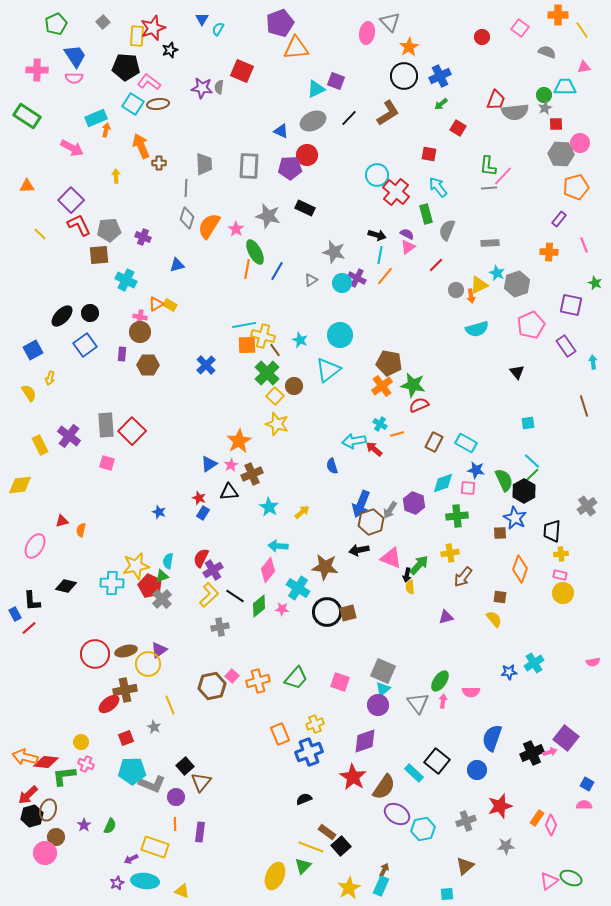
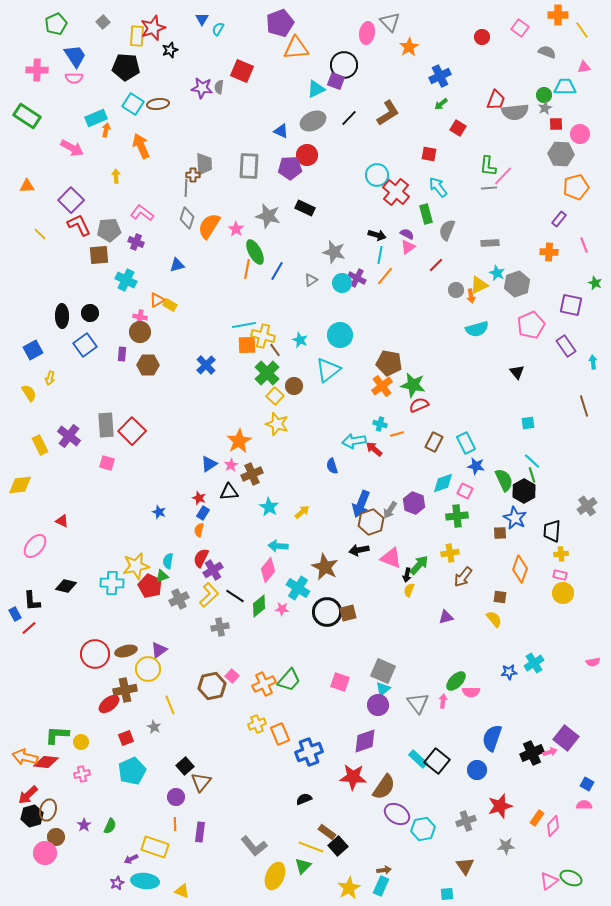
black circle at (404, 76): moved 60 px left, 11 px up
pink L-shape at (149, 82): moved 7 px left, 131 px down
pink circle at (580, 143): moved 9 px up
brown cross at (159, 163): moved 34 px right, 12 px down
purple cross at (143, 237): moved 7 px left, 5 px down
orange triangle at (156, 304): moved 1 px right, 4 px up
black ellipse at (62, 316): rotated 45 degrees counterclockwise
cyan cross at (380, 424): rotated 16 degrees counterclockwise
cyan rectangle at (466, 443): rotated 35 degrees clockwise
blue star at (476, 470): moved 4 px up
green line at (532, 475): rotated 63 degrees counterclockwise
pink square at (468, 488): moved 3 px left, 3 px down; rotated 21 degrees clockwise
red triangle at (62, 521): rotated 40 degrees clockwise
orange semicircle at (81, 530): moved 118 px right
pink ellipse at (35, 546): rotated 10 degrees clockwise
brown star at (325, 567): rotated 20 degrees clockwise
yellow semicircle at (410, 587): moved 1 px left, 3 px down; rotated 24 degrees clockwise
gray cross at (162, 599): moved 17 px right; rotated 18 degrees clockwise
yellow circle at (148, 664): moved 5 px down
green trapezoid at (296, 678): moved 7 px left, 2 px down
orange cross at (258, 681): moved 6 px right, 3 px down; rotated 10 degrees counterclockwise
green ellipse at (440, 681): moved 16 px right; rotated 10 degrees clockwise
yellow cross at (315, 724): moved 58 px left
pink cross at (86, 764): moved 4 px left, 10 px down; rotated 35 degrees counterclockwise
cyan pentagon at (132, 771): rotated 24 degrees counterclockwise
cyan rectangle at (414, 773): moved 4 px right, 14 px up
green L-shape at (64, 776): moved 7 px left, 41 px up; rotated 10 degrees clockwise
red star at (353, 777): rotated 28 degrees counterclockwise
gray L-shape at (152, 784): moved 102 px right, 62 px down; rotated 28 degrees clockwise
pink diamond at (551, 825): moved 2 px right, 1 px down; rotated 20 degrees clockwise
black square at (341, 846): moved 3 px left
brown triangle at (465, 866): rotated 24 degrees counterclockwise
brown arrow at (384, 870): rotated 56 degrees clockwise
